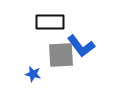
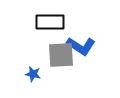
blue L-shape: rotated 20 degrees counterclockwise
